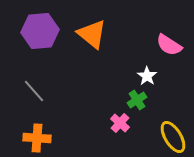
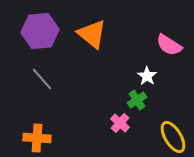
gray line: moved 8 px right, 12 px up
